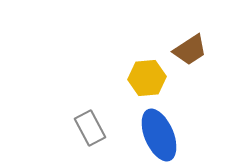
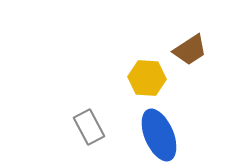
yellow hexagon: rotated 9 degrees clockwise
gray rectangle: moved 1 px left, 1 px up
